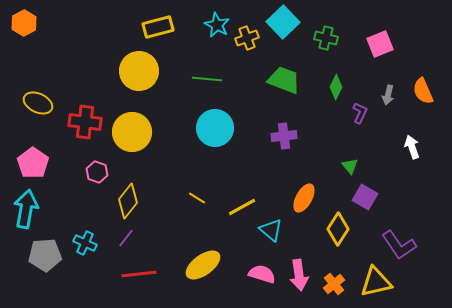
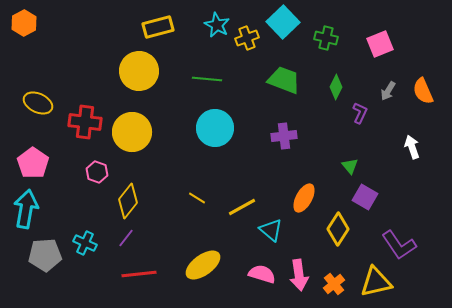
gray arrow at (388, 95): moved 4 px up; rotated 18 degrees clockwise
